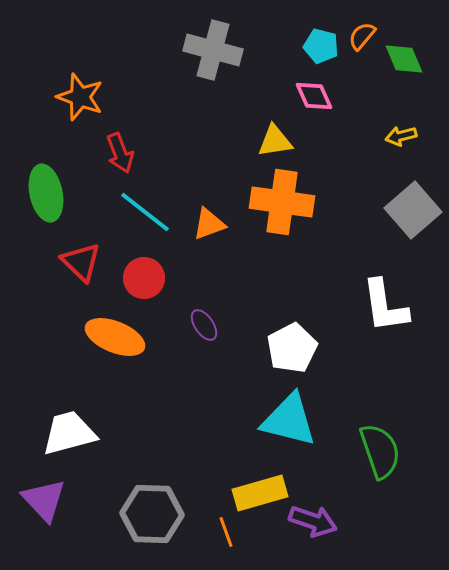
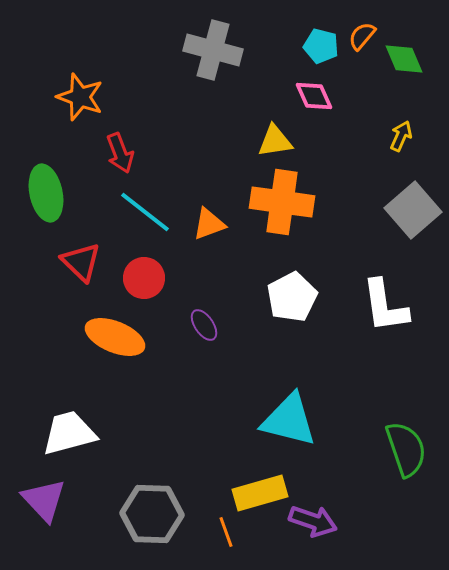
yellow arrow: rotated 128 degrees clockwise
white pentagon: moved 51 px up
green semicircle: moved 26 px right, 2 px up
